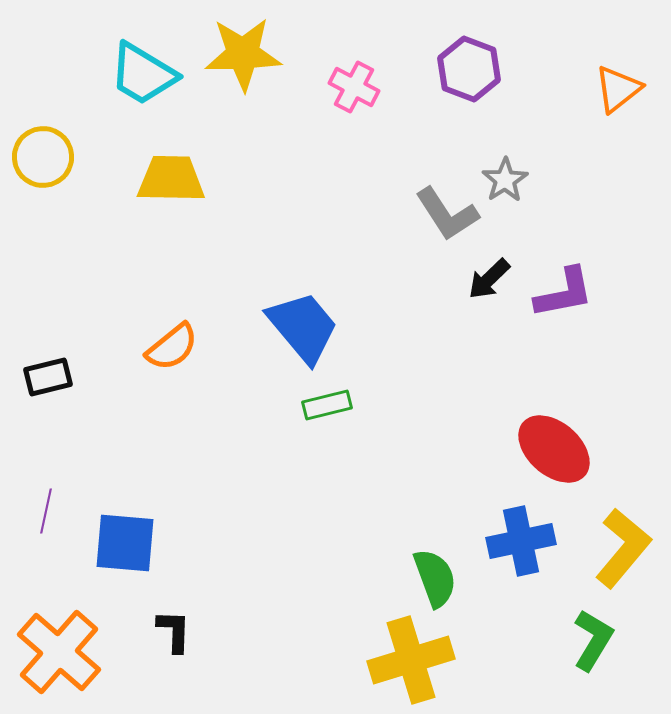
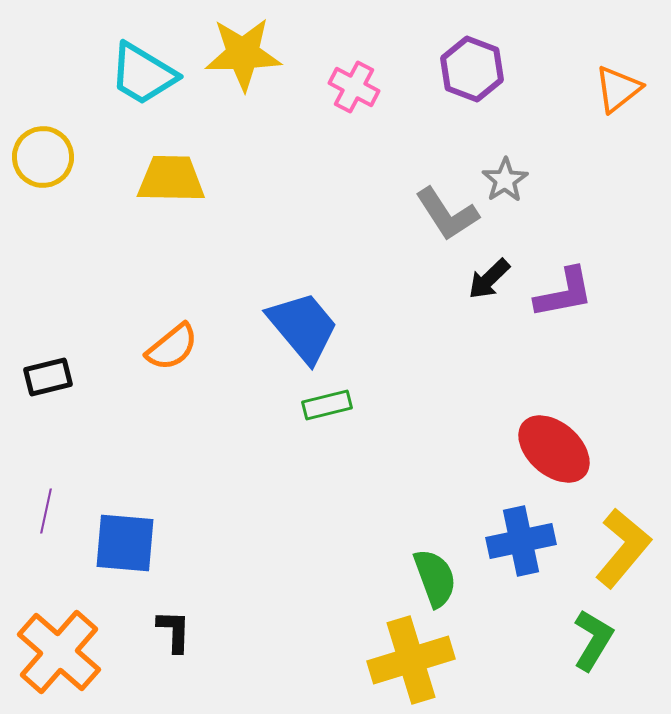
purple hexagon: moved 3 px right
